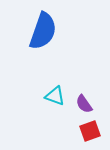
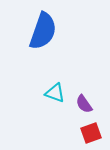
cyan triangle: moved 3 px up
red square: moved 1 px right, 2 px down
